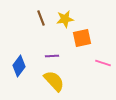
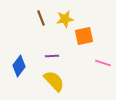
orange square: moved 2 px right, 2 px up
